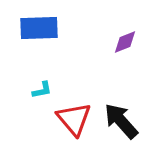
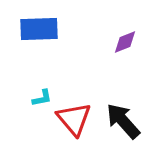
blue rectangle: moved 1 px down
cyan L-shape: moved 8 px down
black arrow: moved 2 px right
